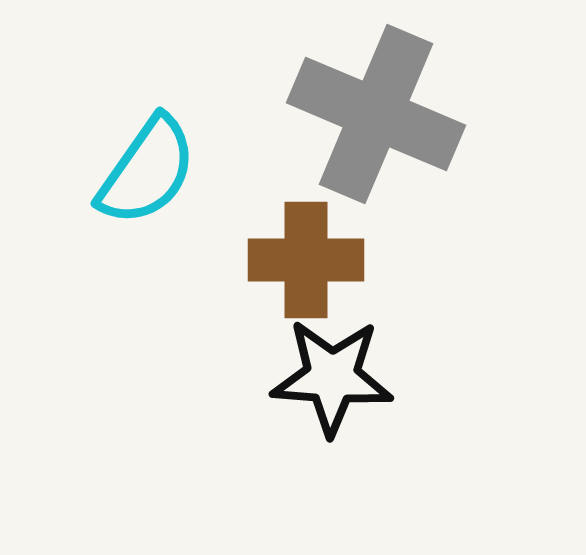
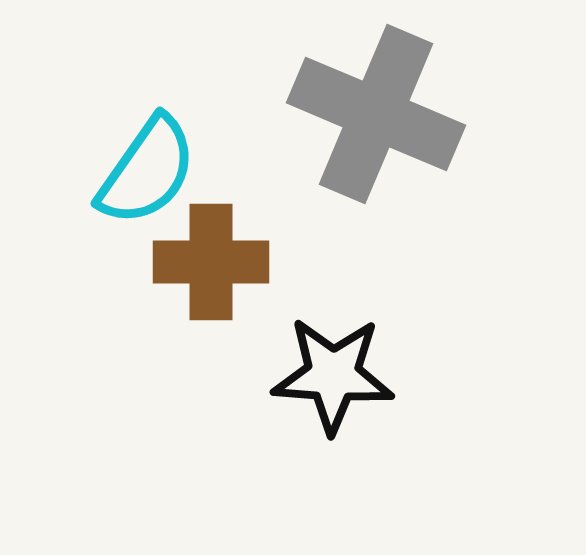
brown cross: moved 95 px left, 2 px down
black star: moved 1 px right, 2 px up
